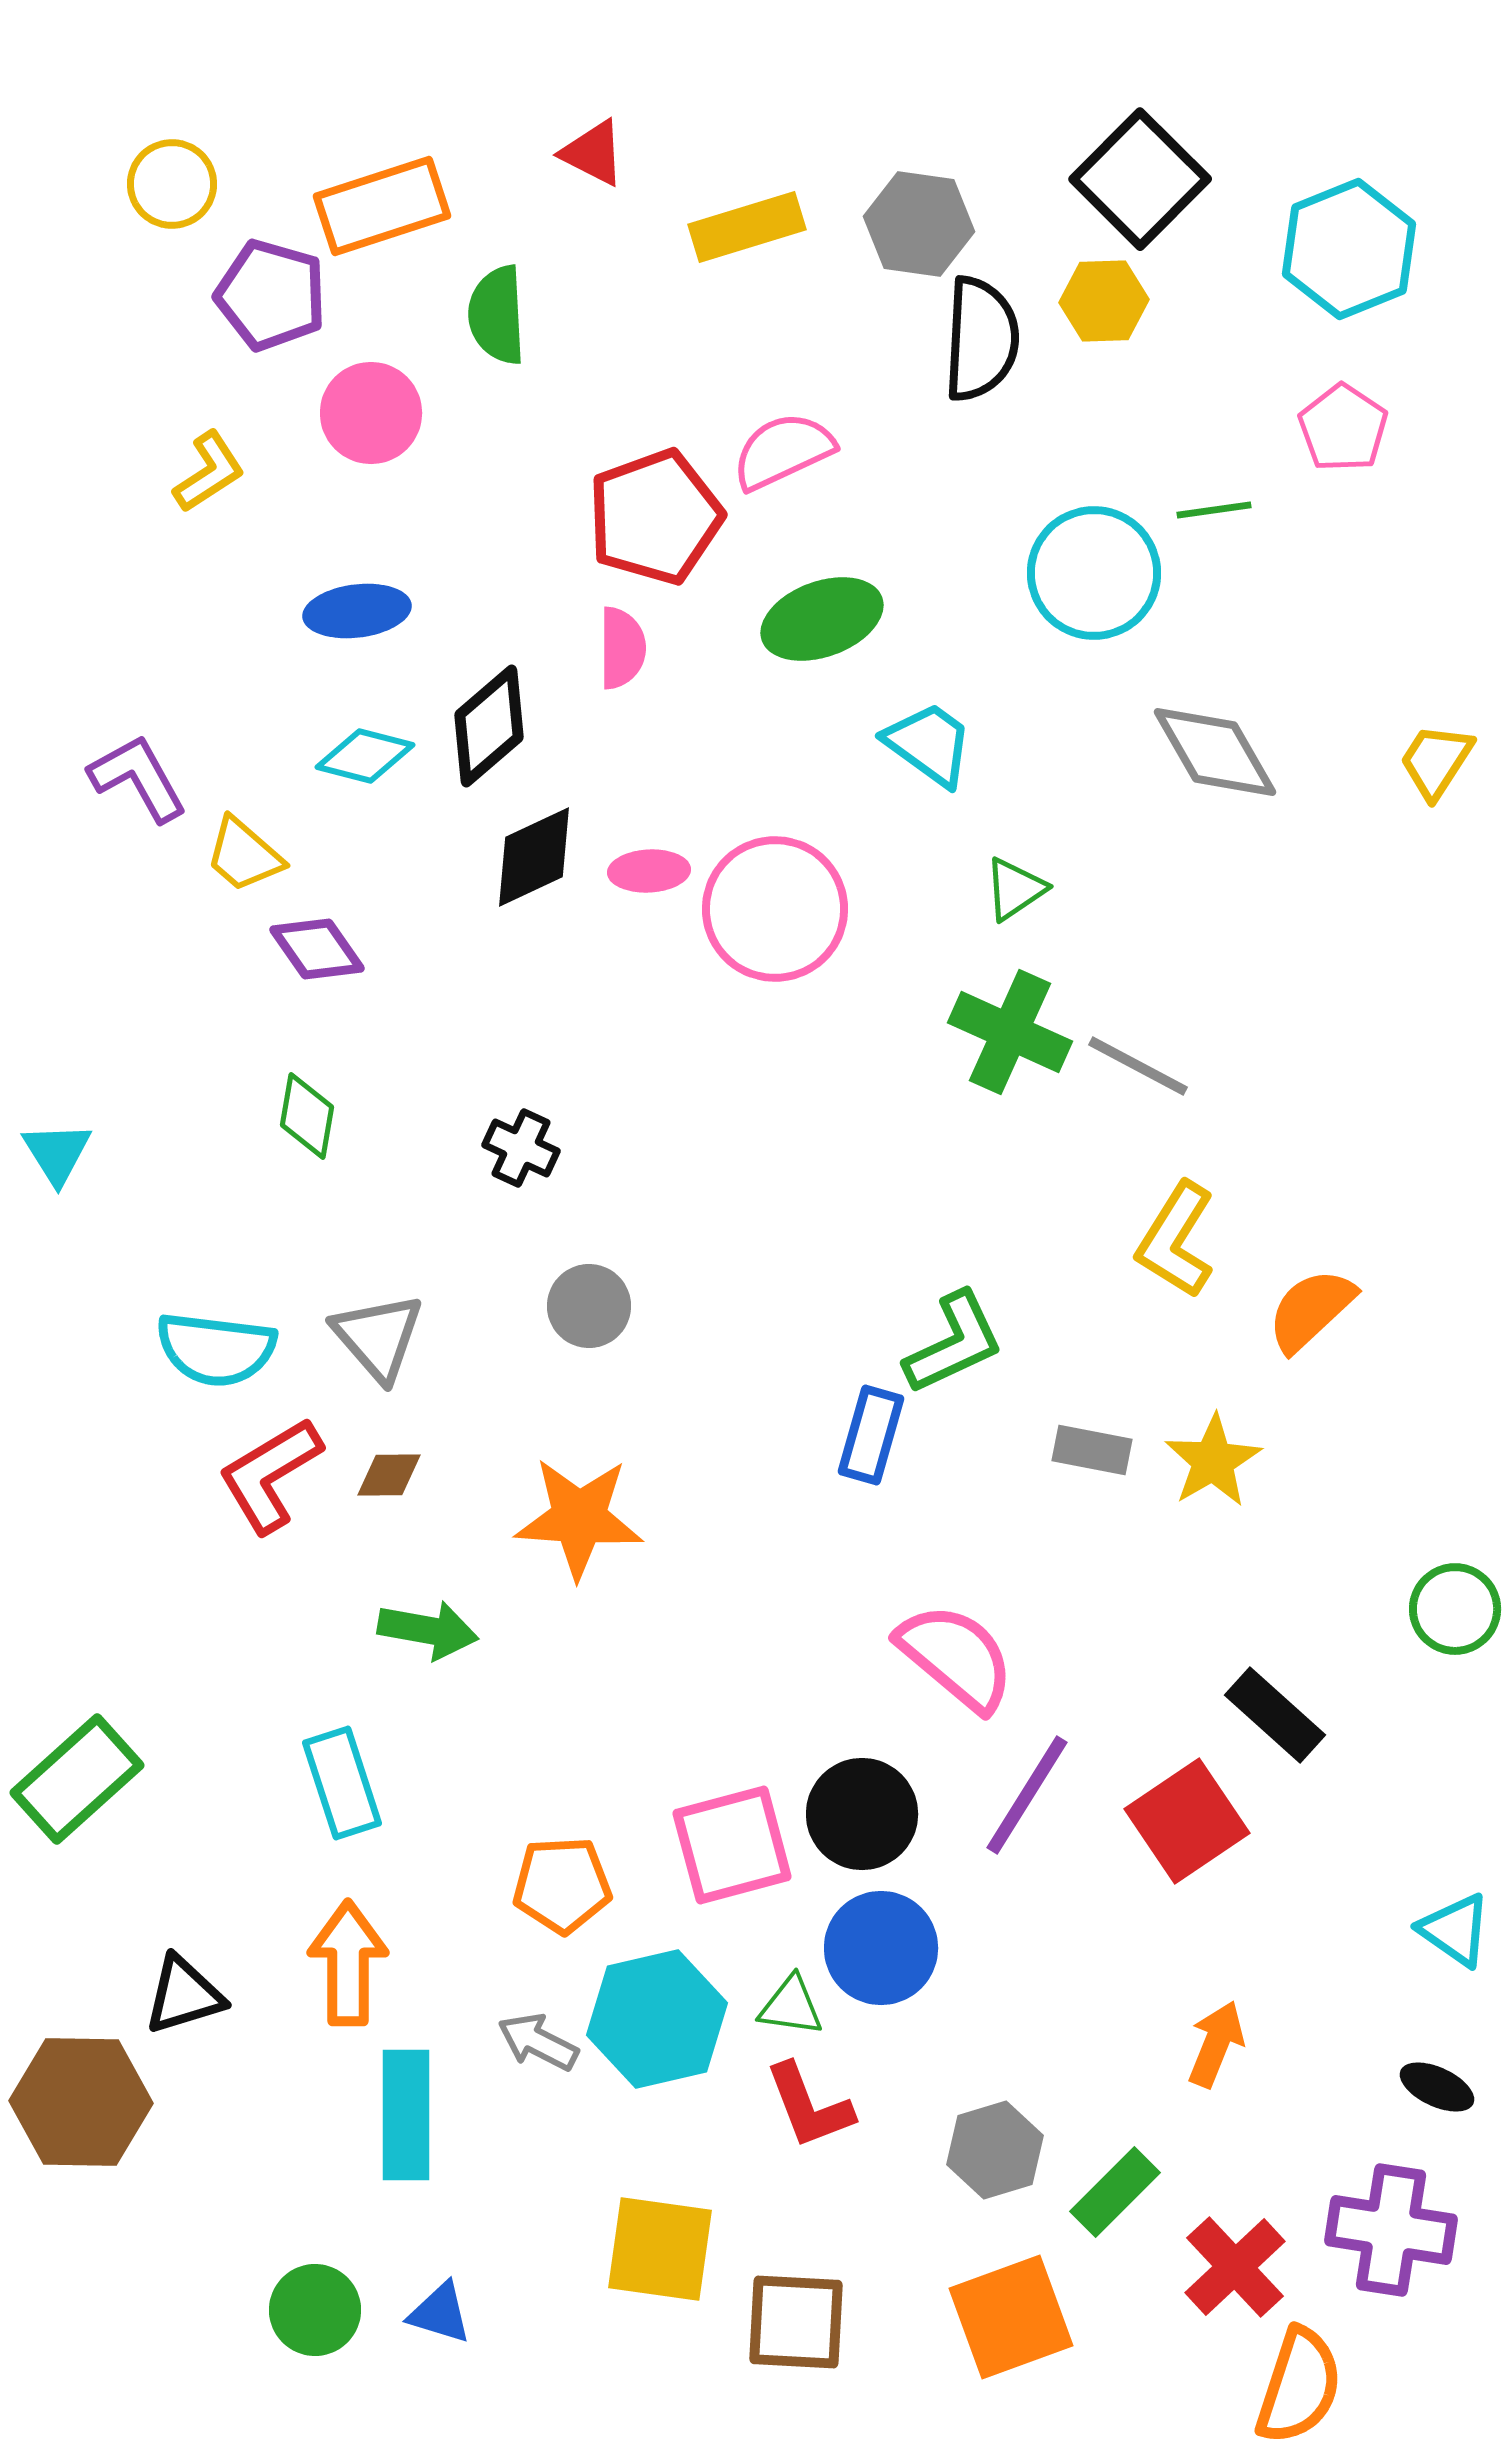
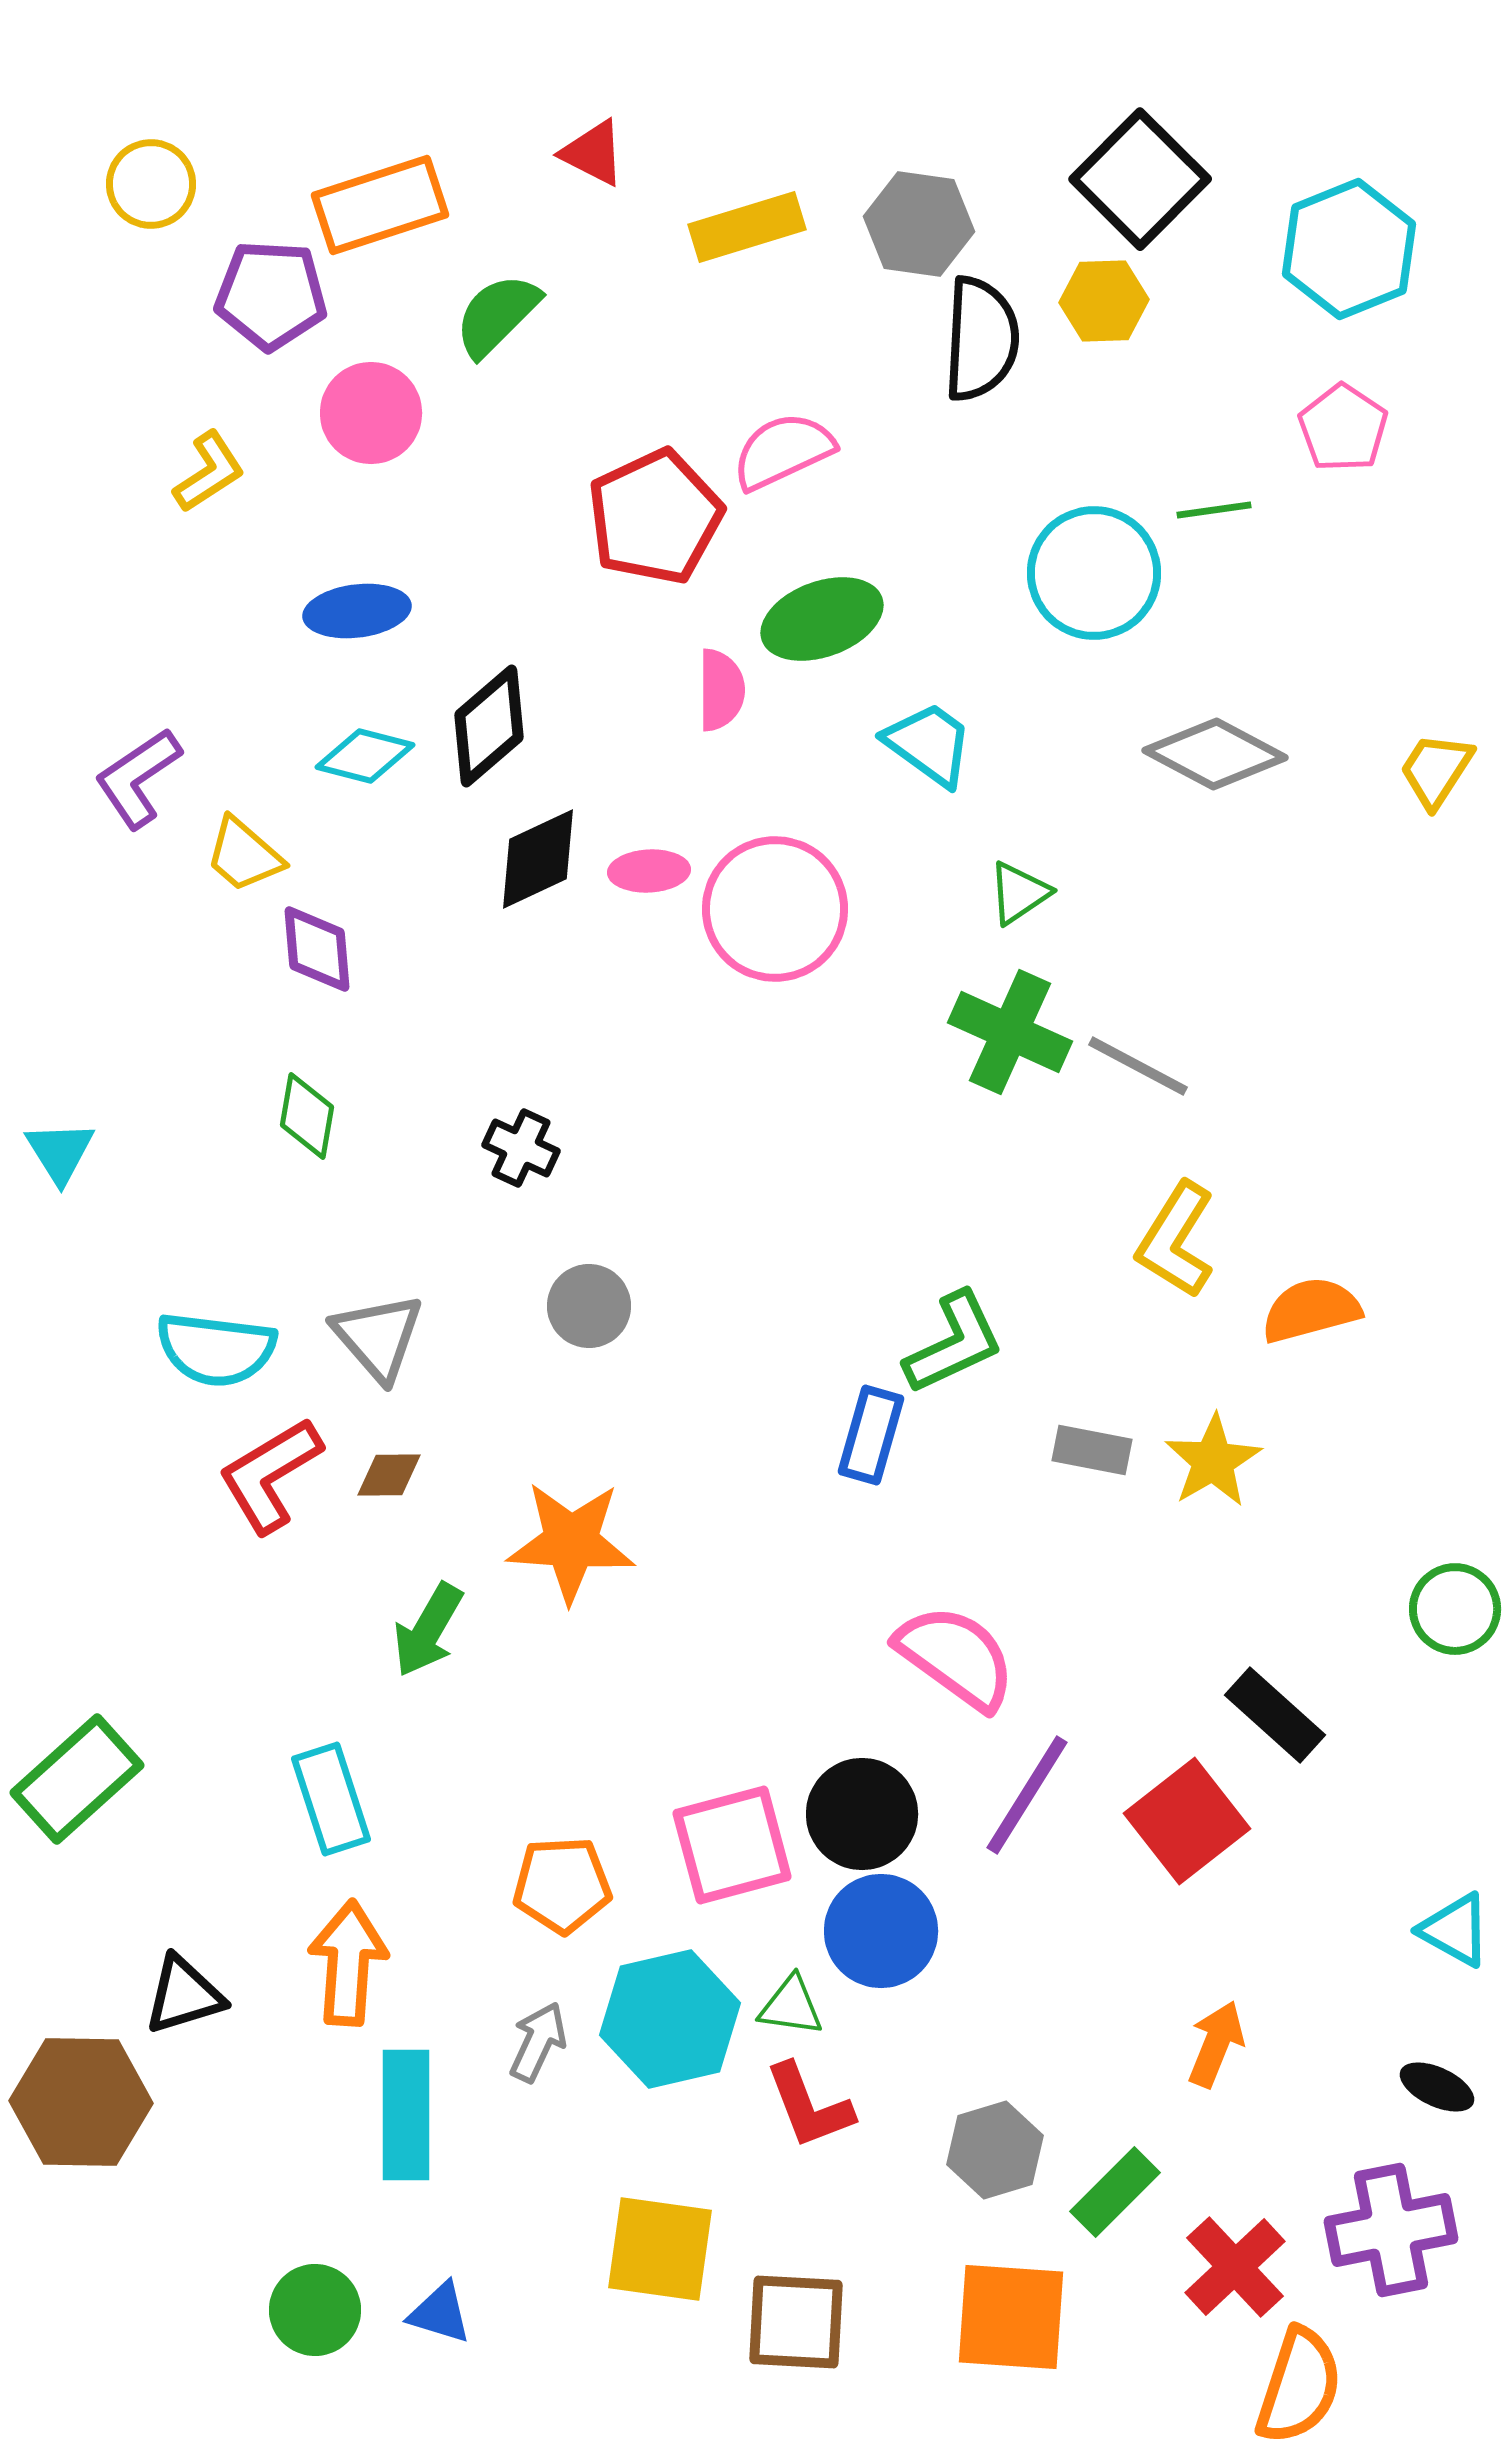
yellow circle at (172, 184): moved 21 px left
orange rectangle at (382, 206): moved 2 px left, 1 px up
purple pentagon at (271, 295): rotated 13 degrees counterclockwise
green semicircle at (497, 315): rotated 48 degrees clockwise
red pentagon at (655, 517): rotated 5 degrees counterclockwise
pink semicircle at (622, 648): moved 99 px right, 42 px down
gray diamond at (1215, 752): moved 2 px down; rotated 32 degrees counterclockwise
yellow trapezoid at (1436, 761): moved 9 px down
purple L-shape at (138, 778): rotated 95 degrees counterclockwise
black diamond at (534, 857): moved 4 px right, 2 px down
green triangle at (1015, 889): moved 4 px right, 4 px down
purple diamond at (317, 949): rotated 30 degrees clockwise
cyan triangle at (57, 1153): moved 3 px right, 1 px up
orange semicircle at (1311, 1310): rotated 28 degrees clockwise
orange star at (579, 1518): moved 8 px left, 24 px down
green arrow at (428, 1630): rotated 110 degrees clockwise
pink semicircle at (956, 1657): rotated 4 degrees counterclockwise
cyan rectangle at (342, 1783): moved 11 px left, 16 px down
red square at (1187, 1821): rotated 4 degrees counterclockwise
cyan triangle at (1455, 1930): rotated 6 degrees counterclockwise
blue circle at (881, 1948): moved 17 px up
orange arrow at (348, 1963): rotated 4 degrees clockwise
cyan hexagon at (657, 2019): moved 13 px right
gray arrow at (538, 2042): rotated 88 degrees clockwise
purple cross at (1391, 2230): rotated 20 degrees counterclockwise
orange square at (1011, 2317): rotated 24 degrees clockwise
